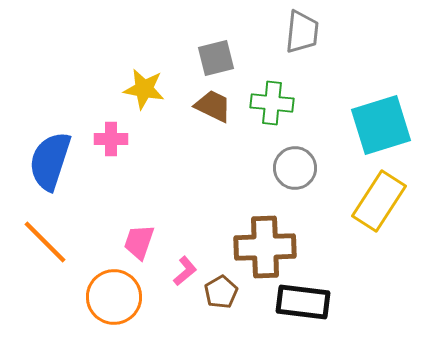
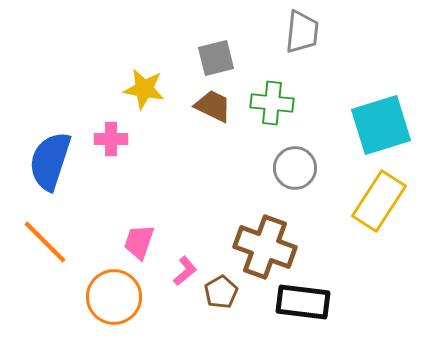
brown cross: rotated 22 degrees clockwise
